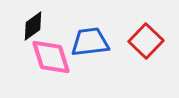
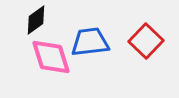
black diamond: moved 3 px right, 6 px up
